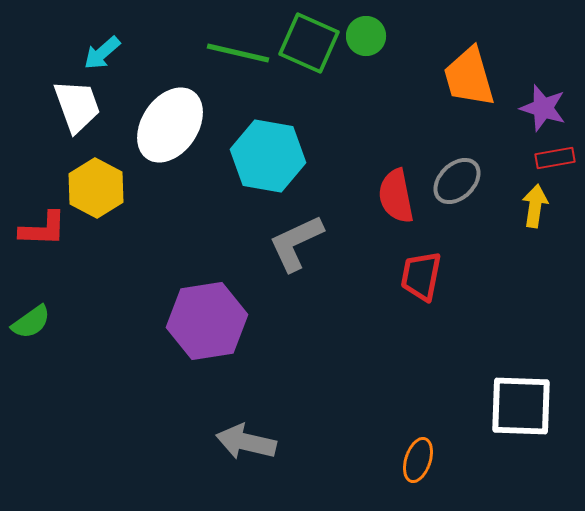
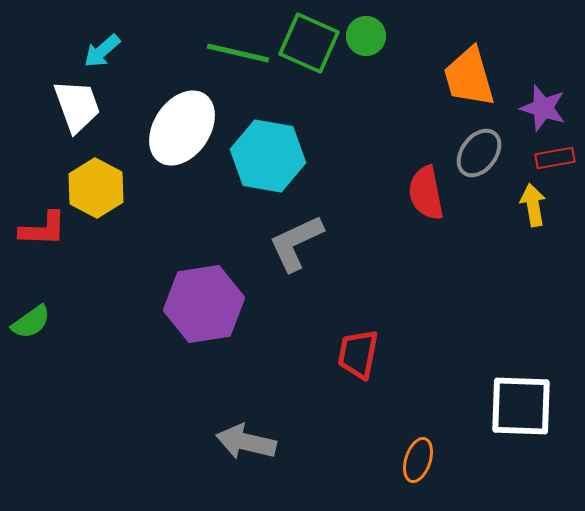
cyan arrow: moved 2 px up
white ellipse: moved 12 px right, 3 px down
gray ellipse: moved 22 px right, 28 px up; rotated 9 degrees counterclockwise
red semicircle: moved 30 px right, 3 px up
yellow arrow: moved 2 px left, 1 px up; rotated 18 degrees counterclockwise
red trapezoid: moved 63 px left, 78 px down
purple hexagon: moved 3 px left, 17 px up
